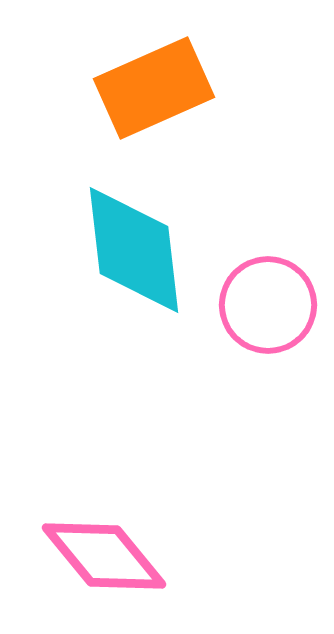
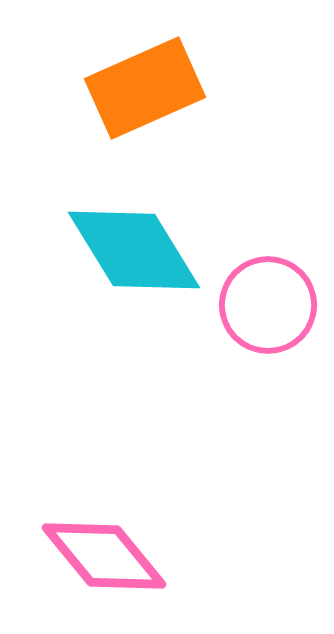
orange rectangle: moved 9 px left
cyan diamond: rotated 25 degrees counterclockwise
